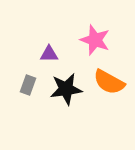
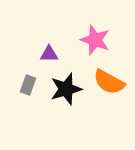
black star: rotated 8 degrees counterclockwise
